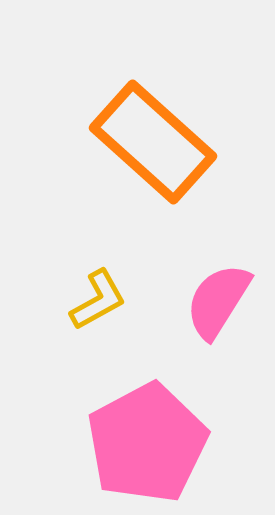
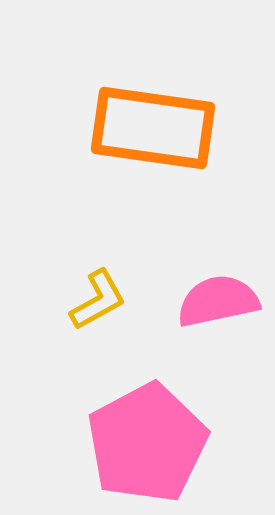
orange rectangle: moved 14 px up; rotated 34 degrees counterclockwise
pink semicircle: rotated 46 degrees clockwise
